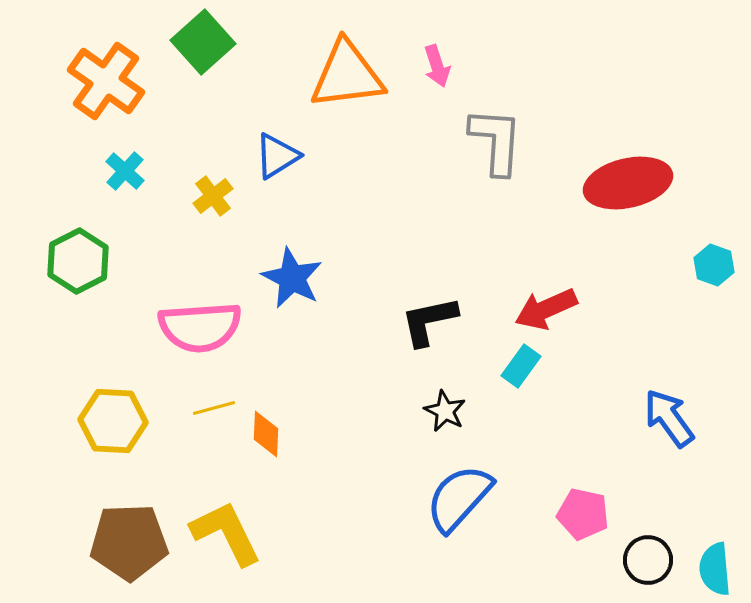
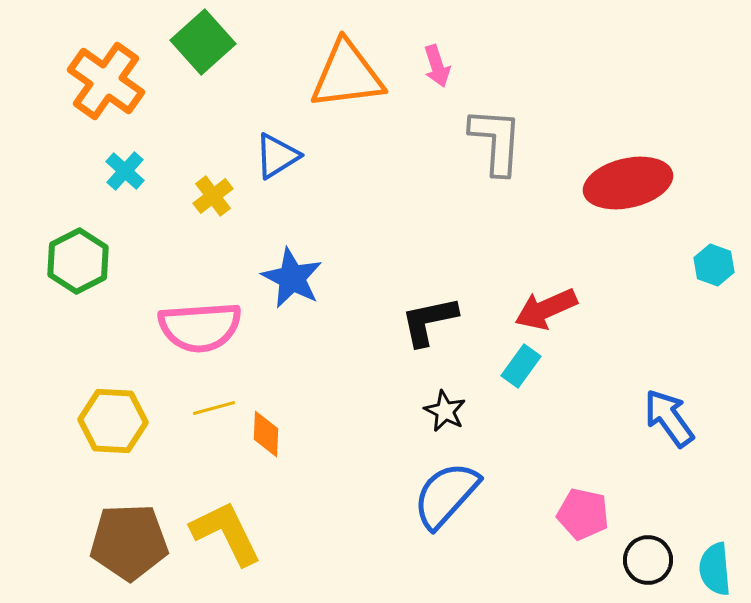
blue semicircle: moved 13 px left, 3 px up
